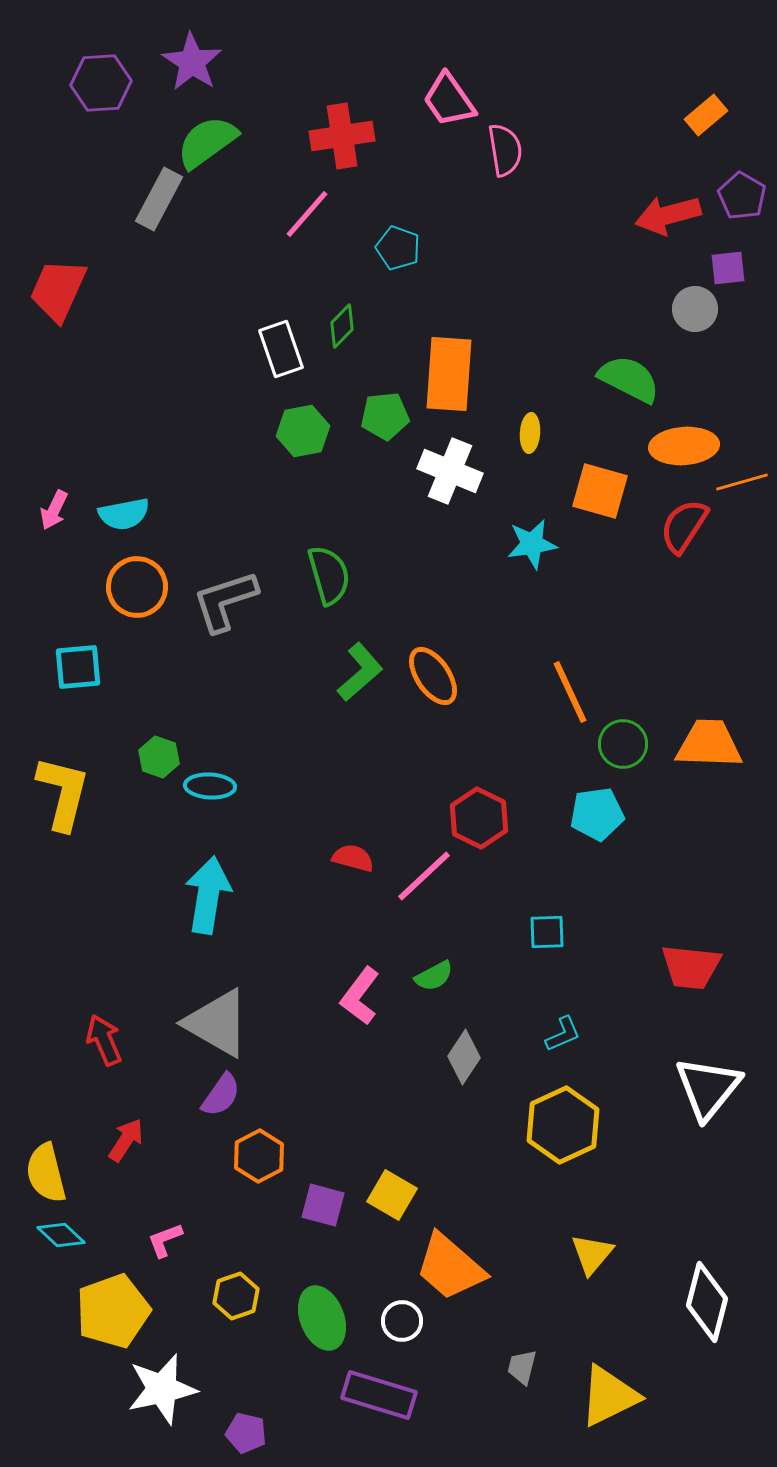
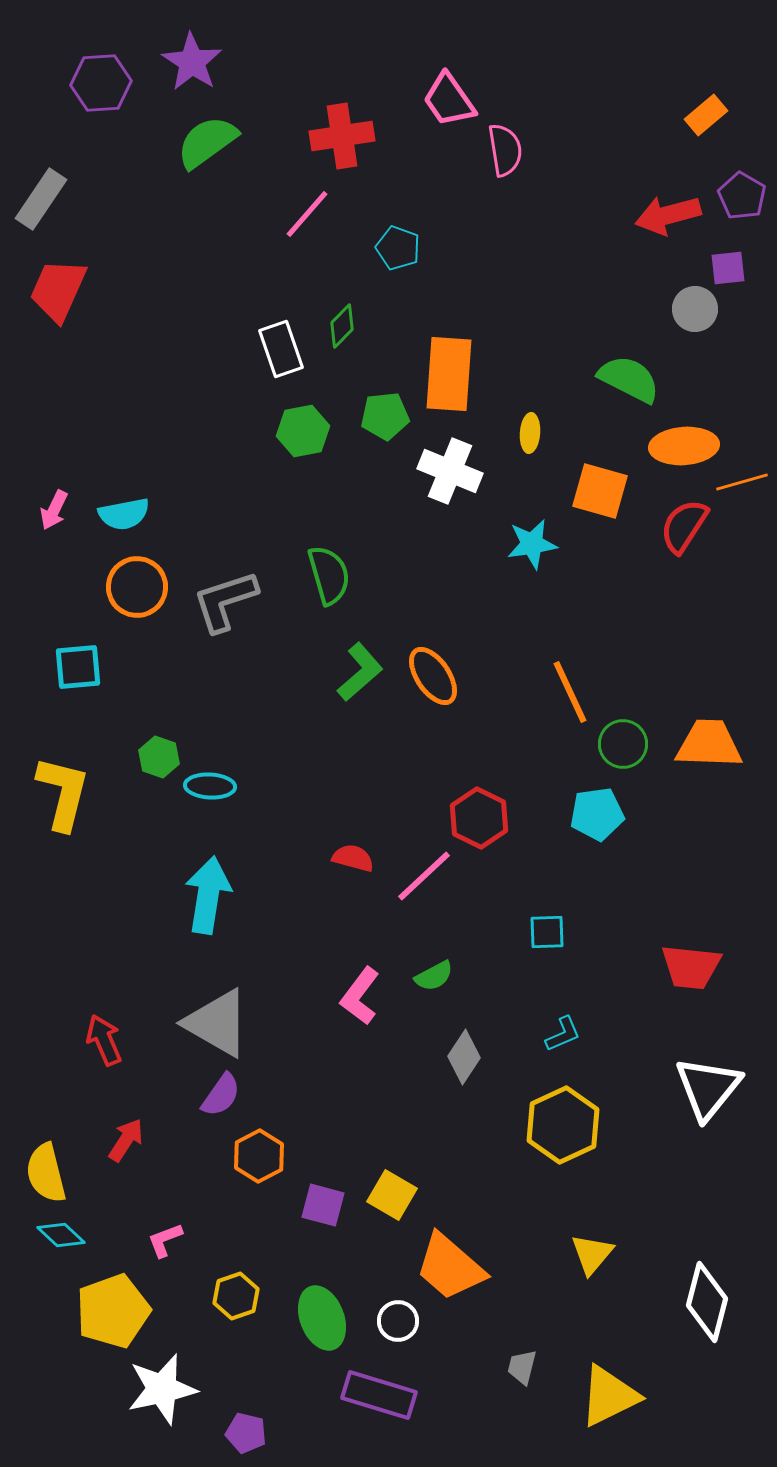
gray rectangle at (159, 199): moved 118 px left; rotated 6 degrees clockwise
white circle at (402, 1321): moved 4 px left
